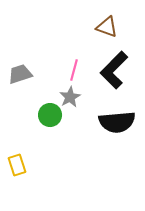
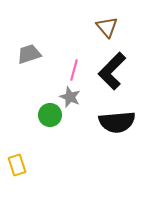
brown triangle: rotated 30 degrees clockwise
black L-shape: moved 2 px left, 1 px down
gray trapezoid: moved 9 px right, 20 px up
gray star: rotated 20 degrees counterclockwise
